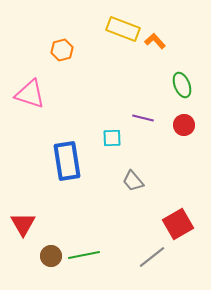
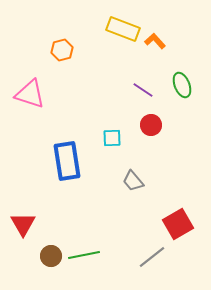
purple line: moved 28 px up; rotated 20 degrees clockwise
red circle: moved 33 px left
